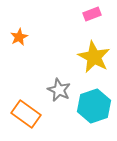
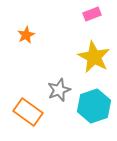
orange star: moved 7 px right, 2 px up
gray star: rotated 25 degrees clockwise
orange rectangle: moved 2 px right, 2 px up
